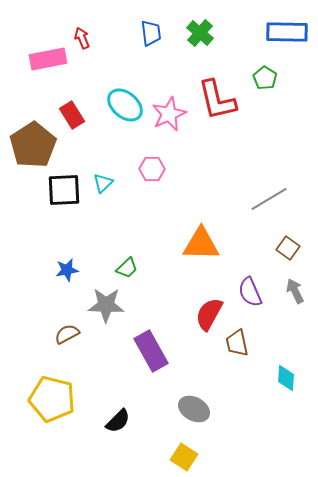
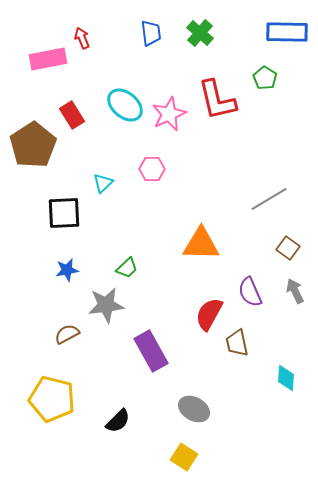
black square: moved 23 px down
gray star: rotated 9 degrees counterclockwise
